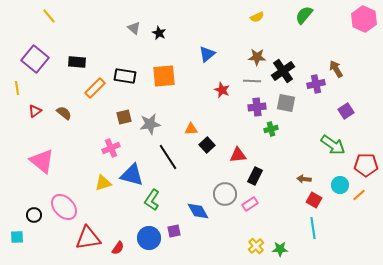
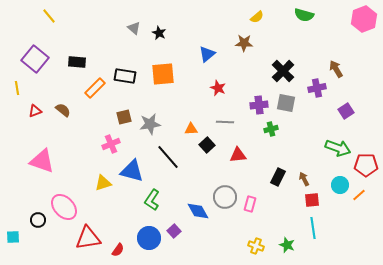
green semicircle at (304, 15): rotated 114 degrees counterclockwise
yellow semicircle at (257, 17): rotated 16 degrees counterclockwise
pink hexagon at (364, 19): rotated 15 degrees clockwise
brown star at (257, 57): moved 13 px left, 14 px up
black cross at (283, 71): rotated 10 degrees counterclockwise
orange square at (164, 76): moved 1 px left, 2 px up
gray line at (252, 81): moved 27 px left, 41 px down
purple cross at (316, 84): moved 1 px right, 4 px down
red star at (222, 90): moved 4 px left, 2 px up
purple cross at (257, 107): moved 2 px right, 2 px up
red triangle at (35, 111): rotated 16 degrees clockwise
brown semicircle at (64, 113): moved 1 px left, 3 px up
green arrow at (333, 145): moved 5 px right, 3 px down; rotated 15 degrees counterclockwise
pink cross at (111, 148): moved 4 px up
black line at (168, 157): rotated 8 degrees counterclockwise
pink triangle at (42, 161): rotated 20 degrees counterclockwise
blue triangle at (132, 175): moved 4 px up
black rectangle at (255, 176): moved 23 px right, 1 px down
brown arrow at (304, 179): rotated 56 degrees clockwise
gray circle at (225, 194): moved 3 px down
red square at (314, 200): moved 2 px left; rotated 35 degrees counterclockwise
pink rectangle at (250, 204): rotated 42 degrees counterclockwise
black circle at (34, 215): moved 4 px right, 5 px down
purple square at (174, 231): rotated 32 degrees counterclockwise
cyan square at (17, 237): moved 4 px left
yellow cross at (256, 246): rotated 28 degrees counterclockwise
red semicircle at (118, 248): moved 2 px down
green star at (280, 249): moved 7 px right, 4 px up; rotated 21 degrees clockwise
